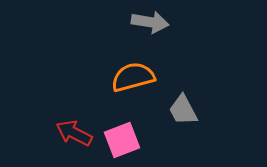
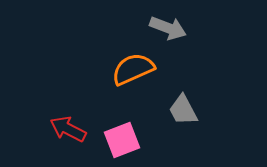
gray arrow: moved 18 px right, 6 px down; rotated 12 degrees clockwise
orange semicircle: moved 8 px up; rotated 9 degrees counterclockwise
red arrow: moved 6 px left, 4 px up
